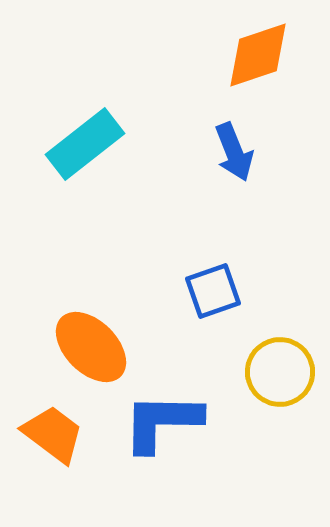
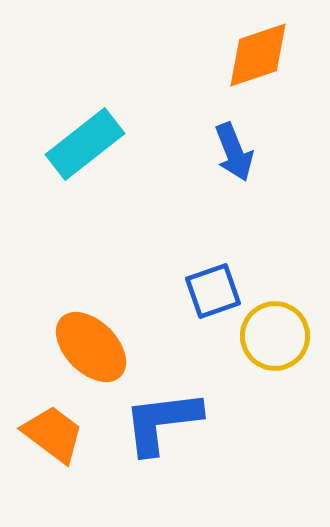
yellow circle: moved 5 px left, 36 px up
blue L-shape: rotated 8 degrees counterclockwise
